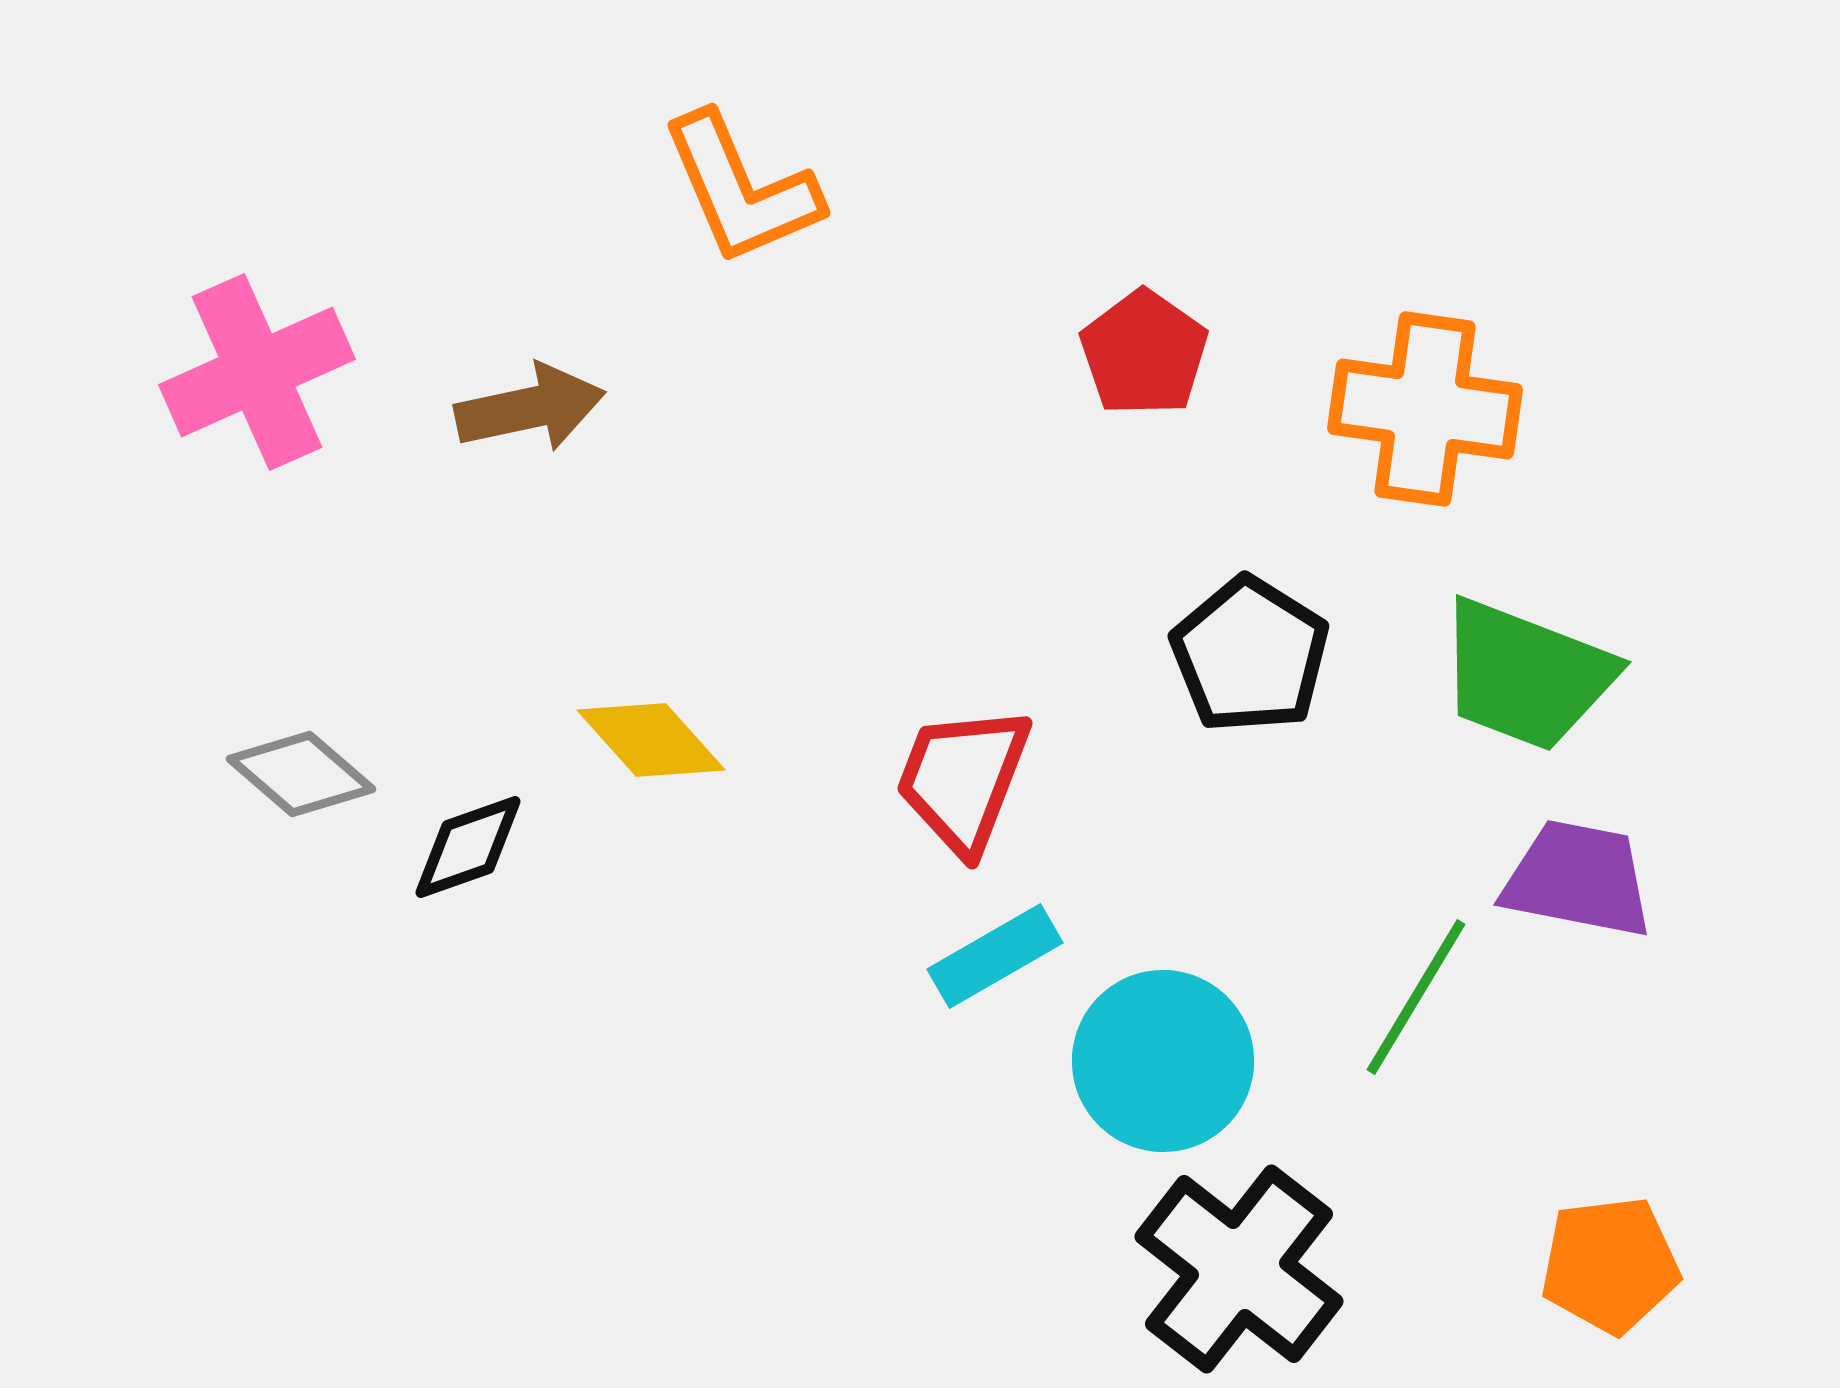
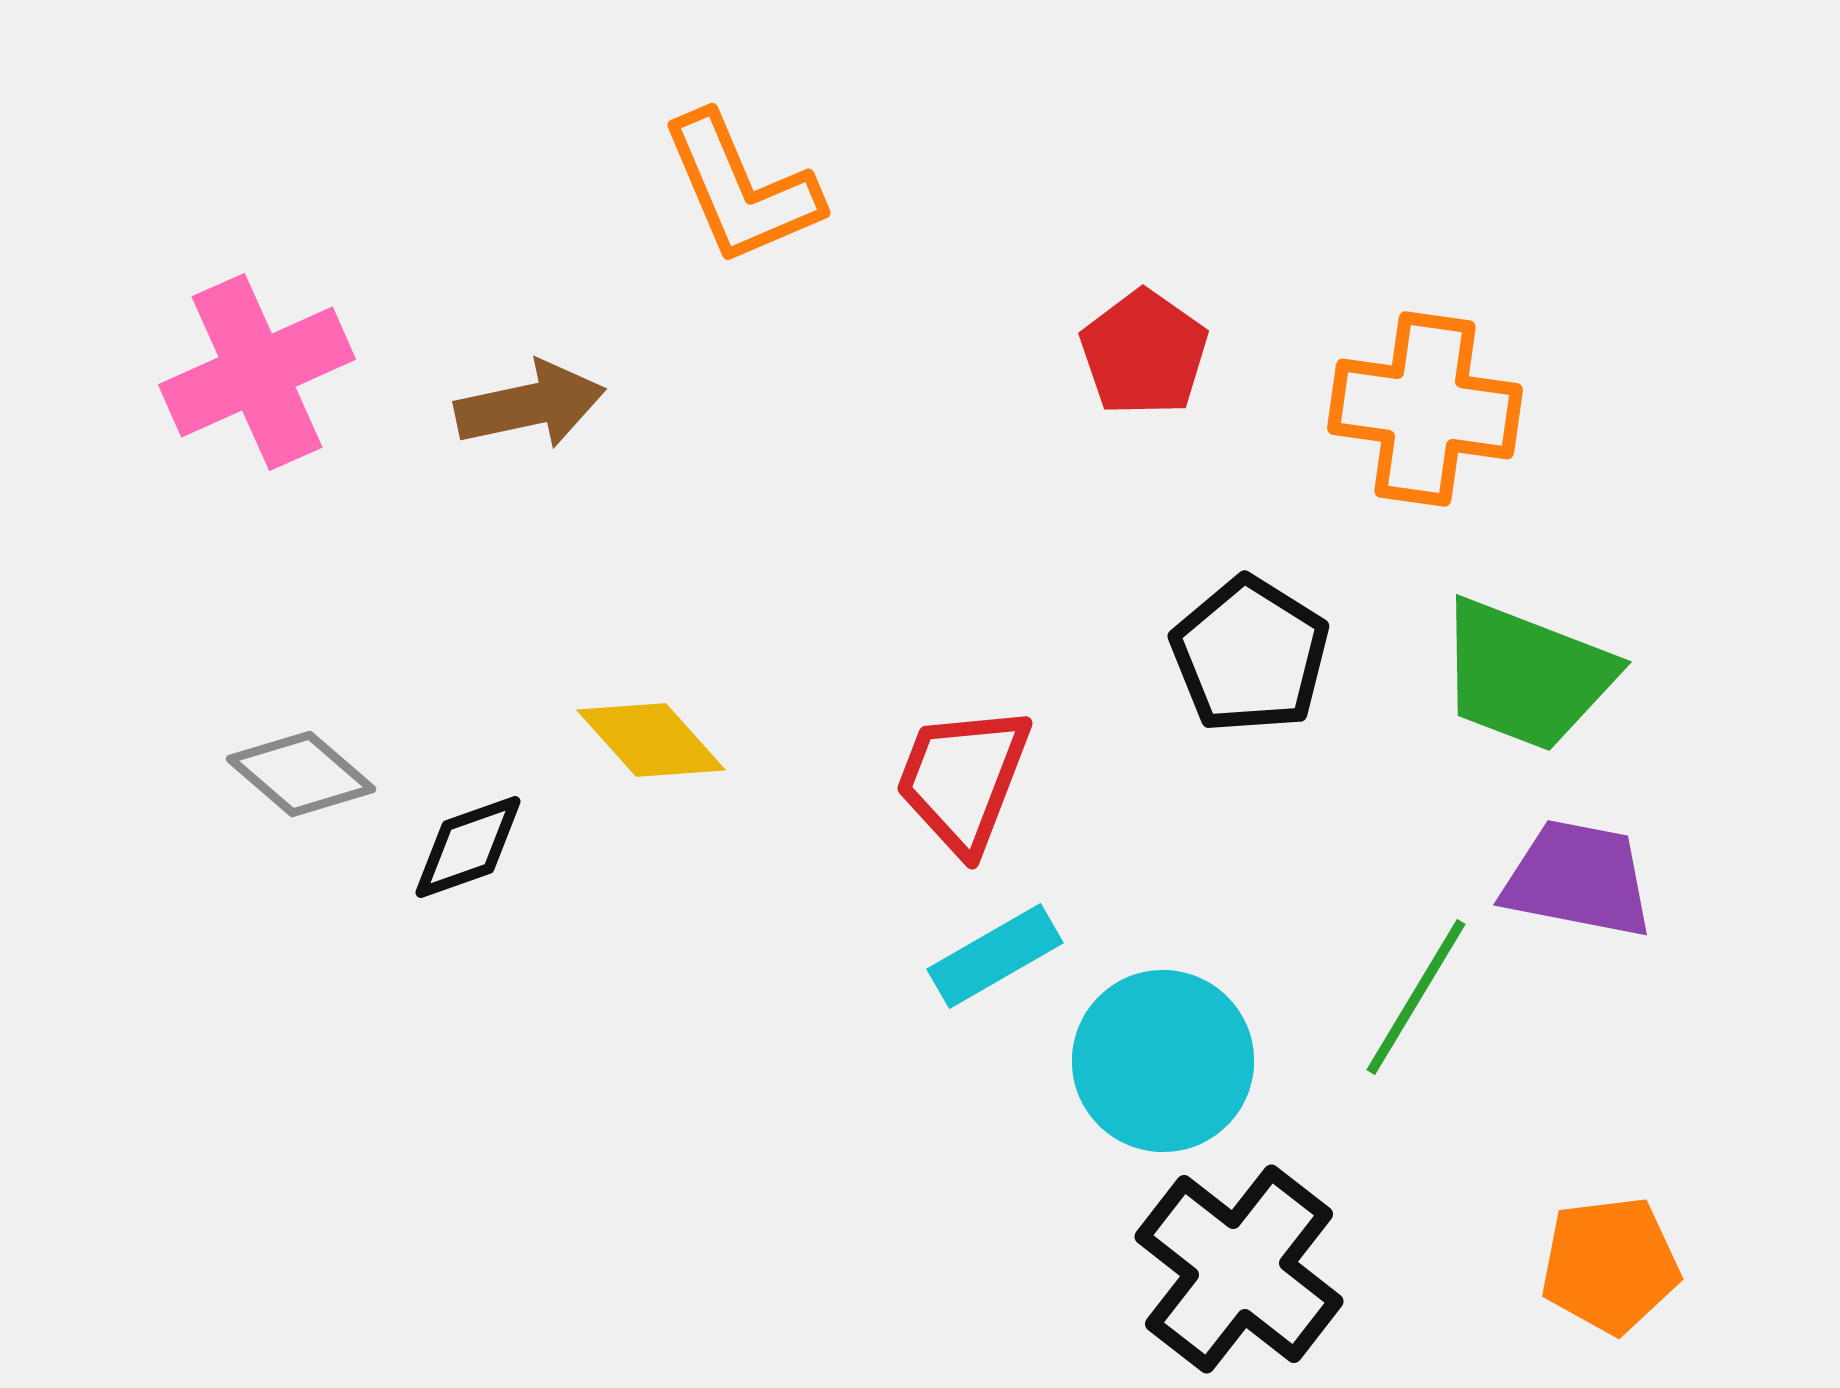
brown arrow: moved 3 px up
